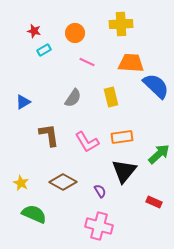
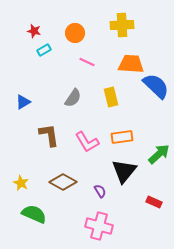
yellow cross: moved 1 px right, 1 px down
orange trapezoid: moved 1 px down
